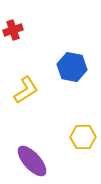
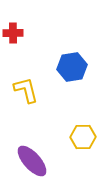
red cross: moved 3 px down; rotated 18 degrees clockwise
blue hexagon: rotated 20 degrees counterclockwise
yellow L-shape: rotated 72 degrees counterclockwise
